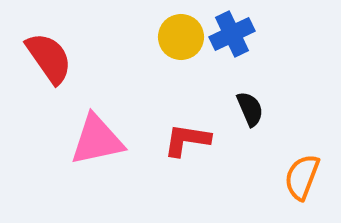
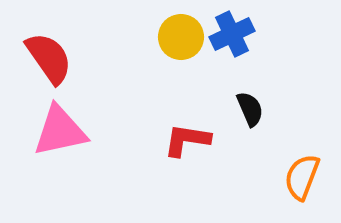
pink triangle: moved 37 px left, 9 px up
